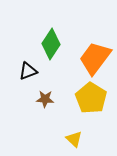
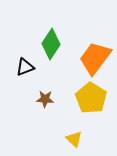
black triangle: moved 3 px left, 4 px up
